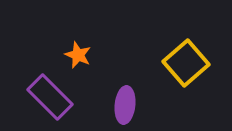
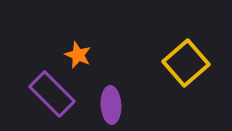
purple rectangle: moved 2 px right, 3 px up
purple ellipse: moved 14 px left; rotated 9 degrees counterclockwise
